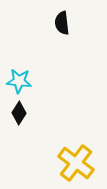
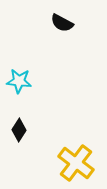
black semicircle: rotated 55 degrees counterclockwise
black diamond: moved 17 px down
